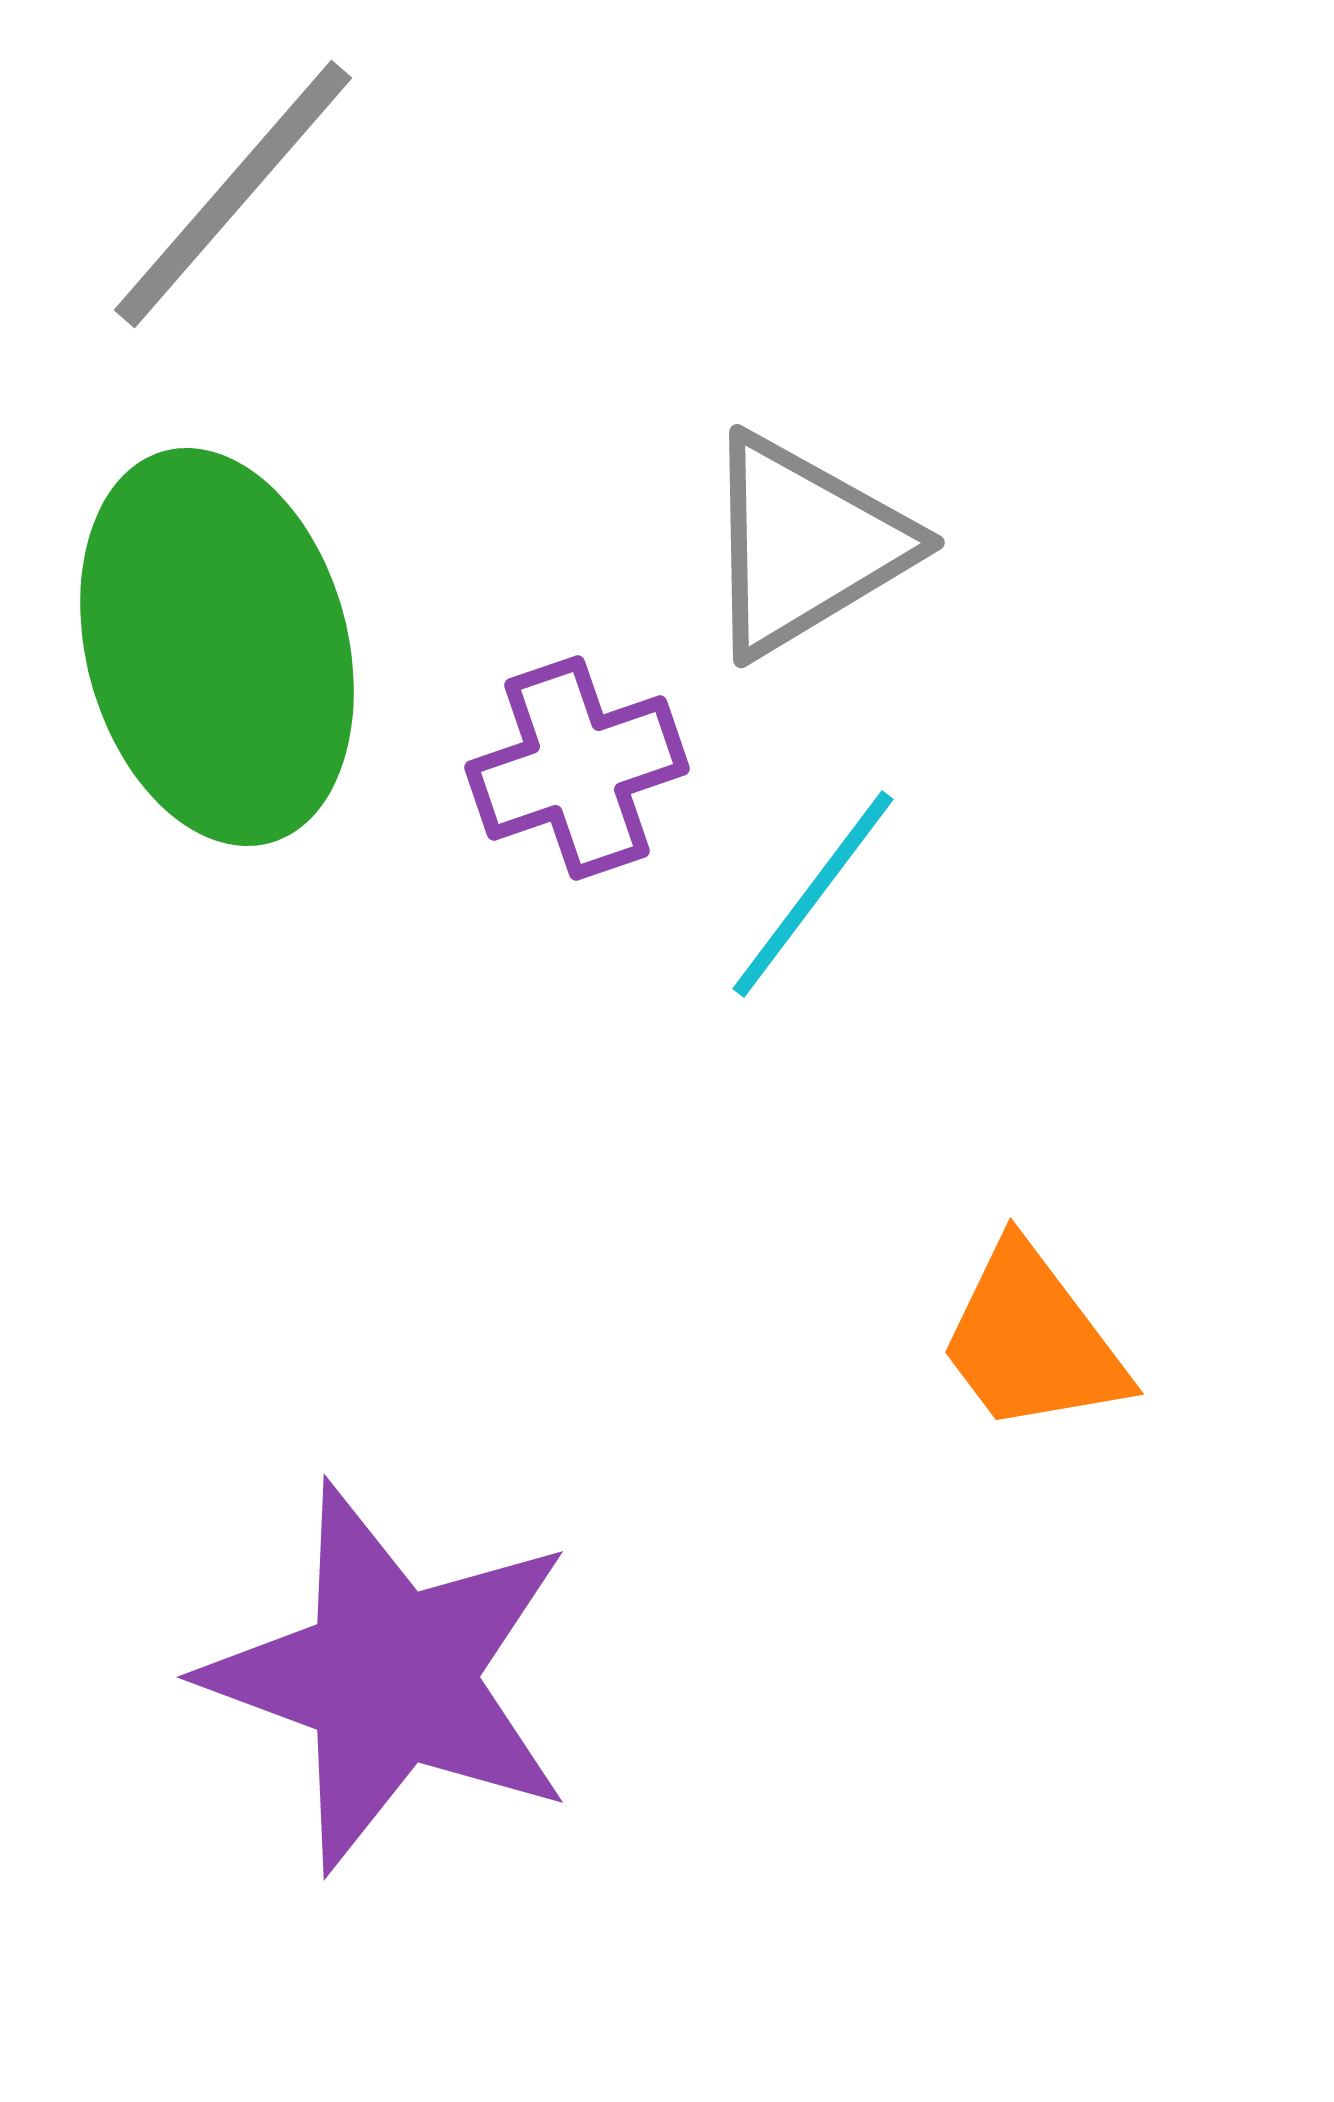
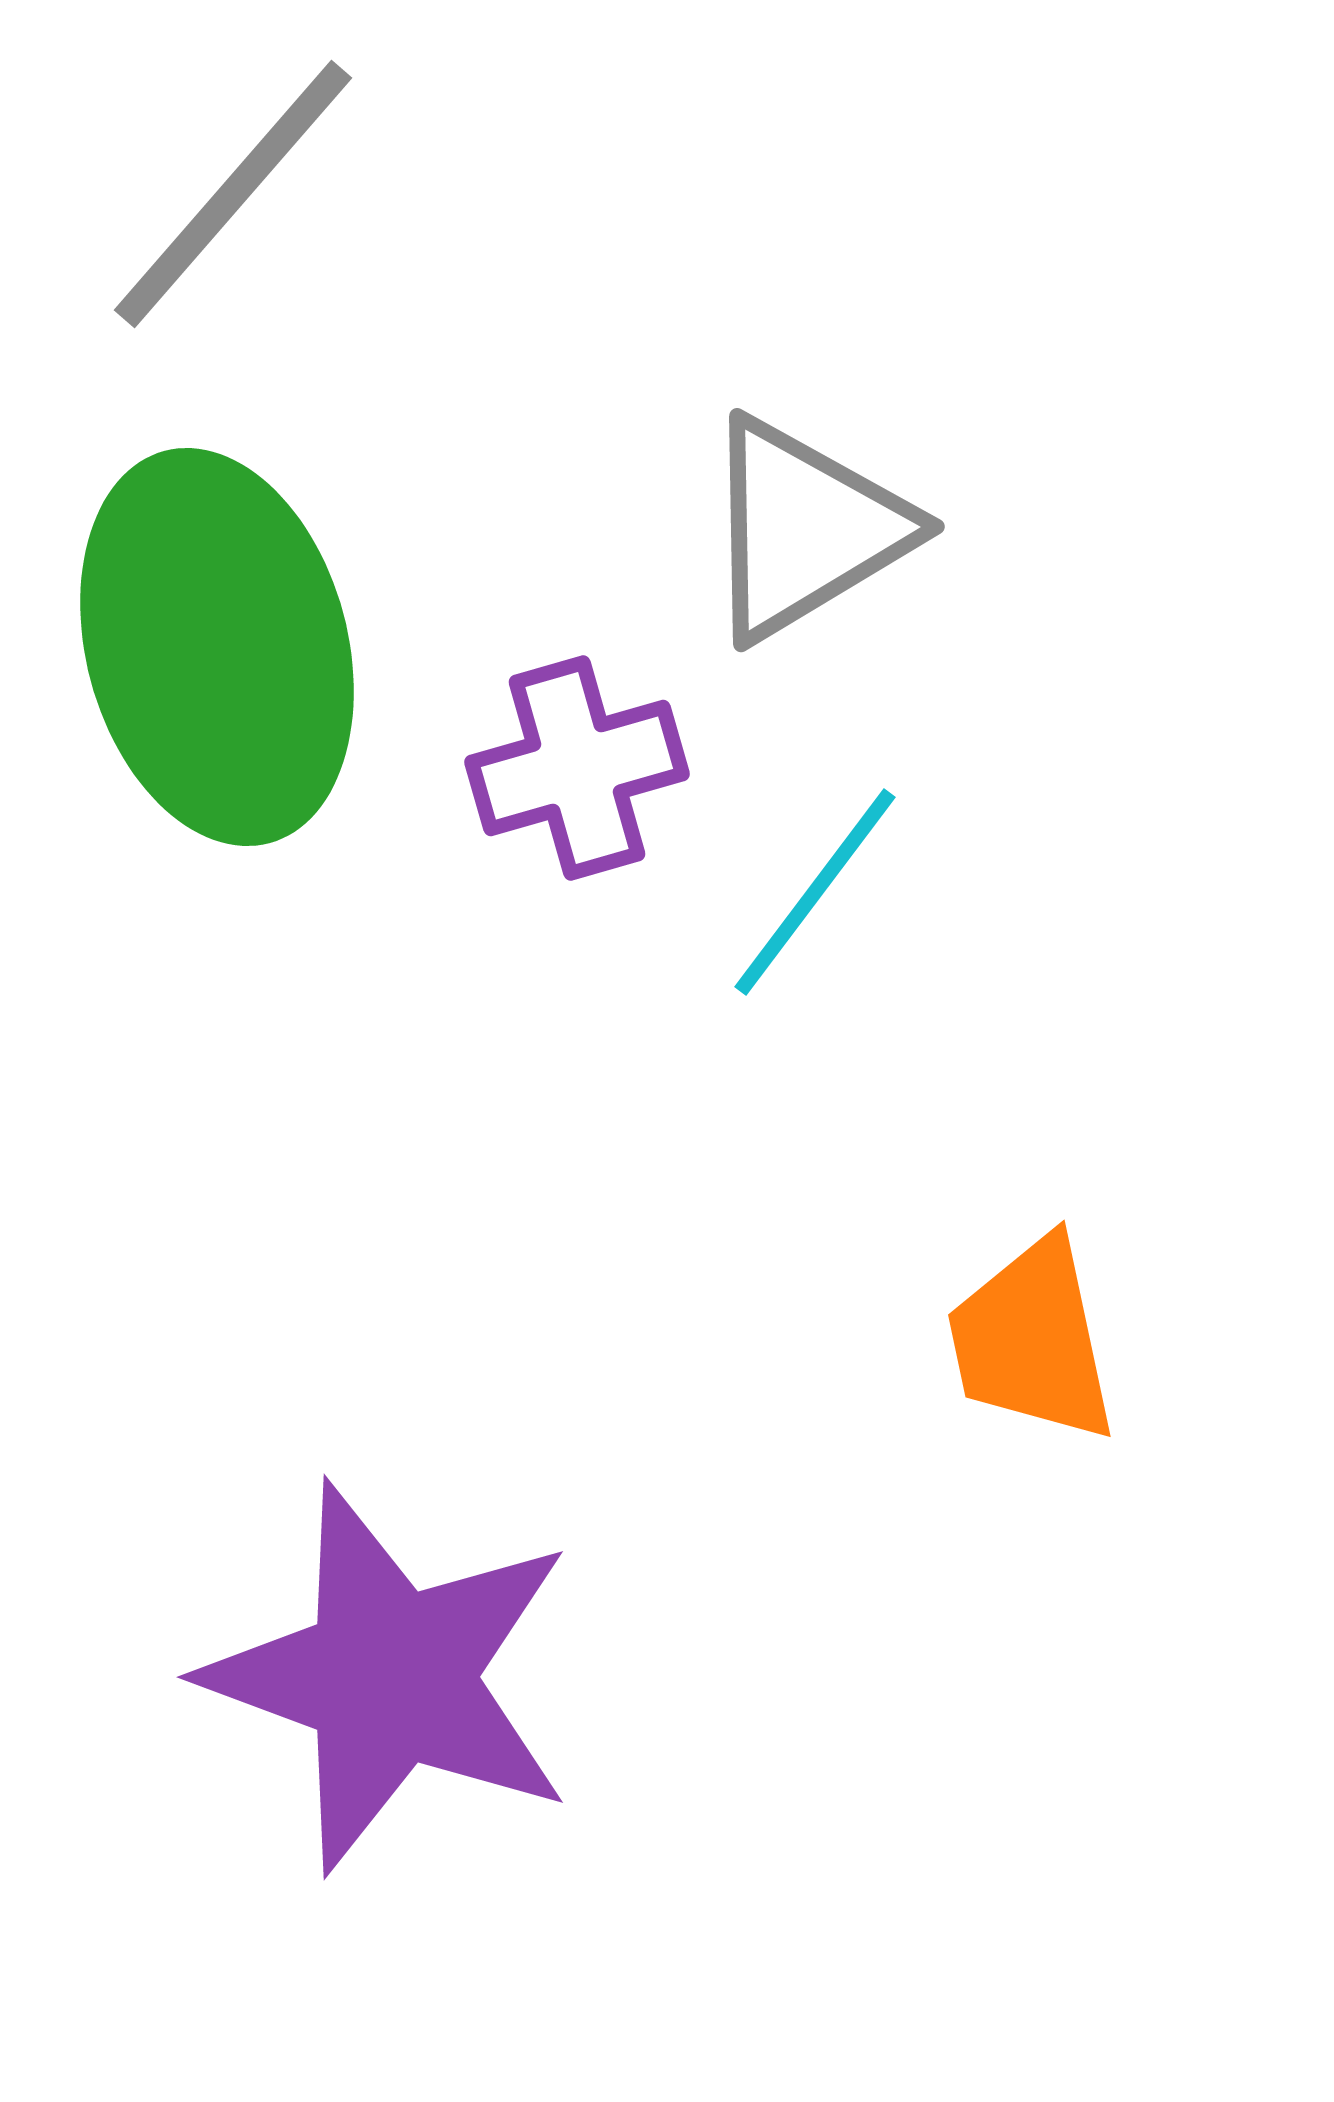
gray triangle: moved 16 px up
purple cross: rotated 3 degrees clockwise
cyan line: moved 2 px right, 2 px up
orange trapezoid: rotated 25 degrees clockwise
